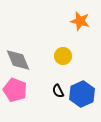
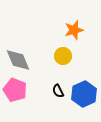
orange star: moved 6 px left, 9 px down; rotated 30 degrees counterclockwise
blue hexagon: moved 2 px right
